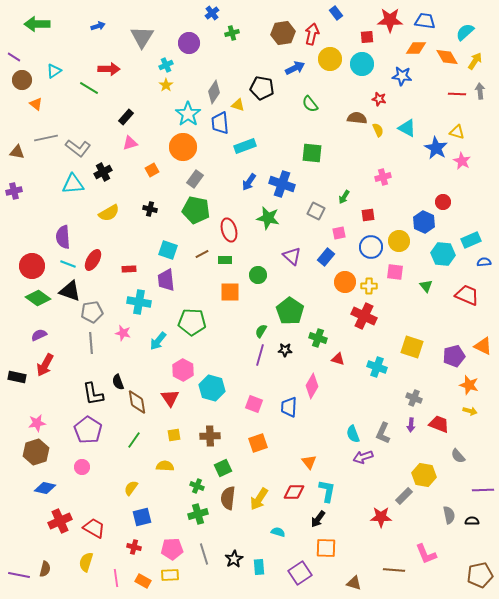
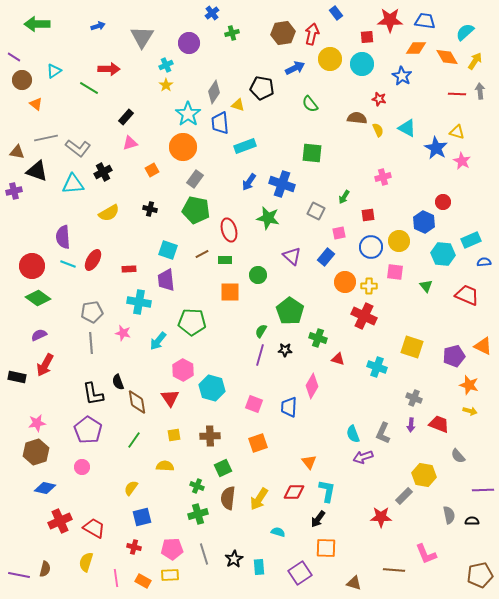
blue star at (402, 76): rotated 24 degrees clockwise
black triangle at (70, 291): moved 33 px left, 120 px up
